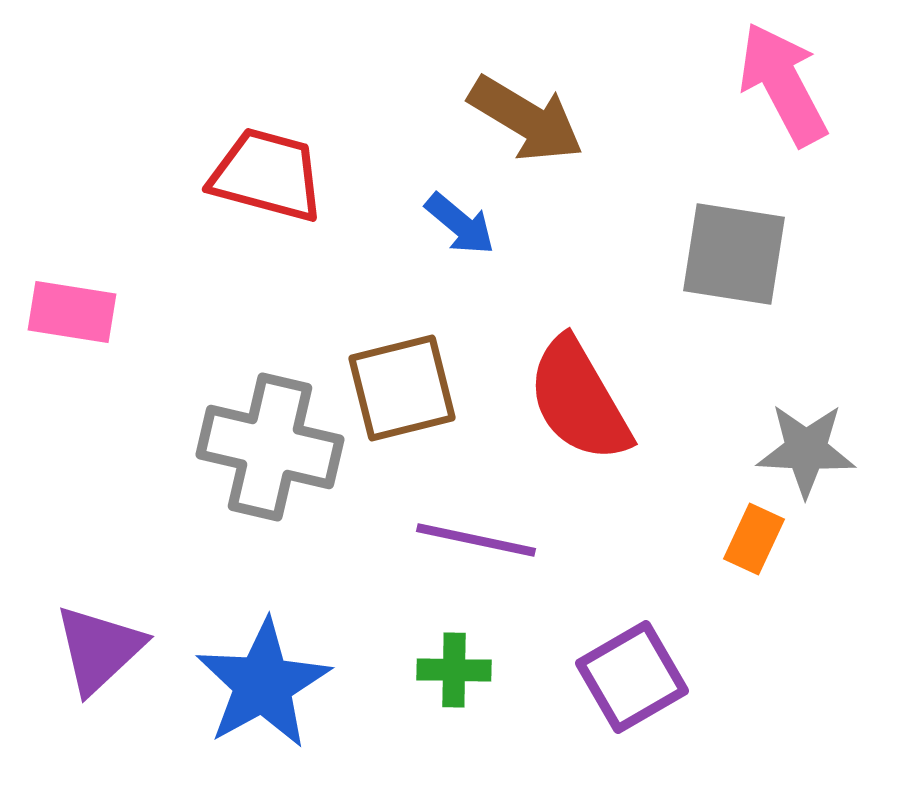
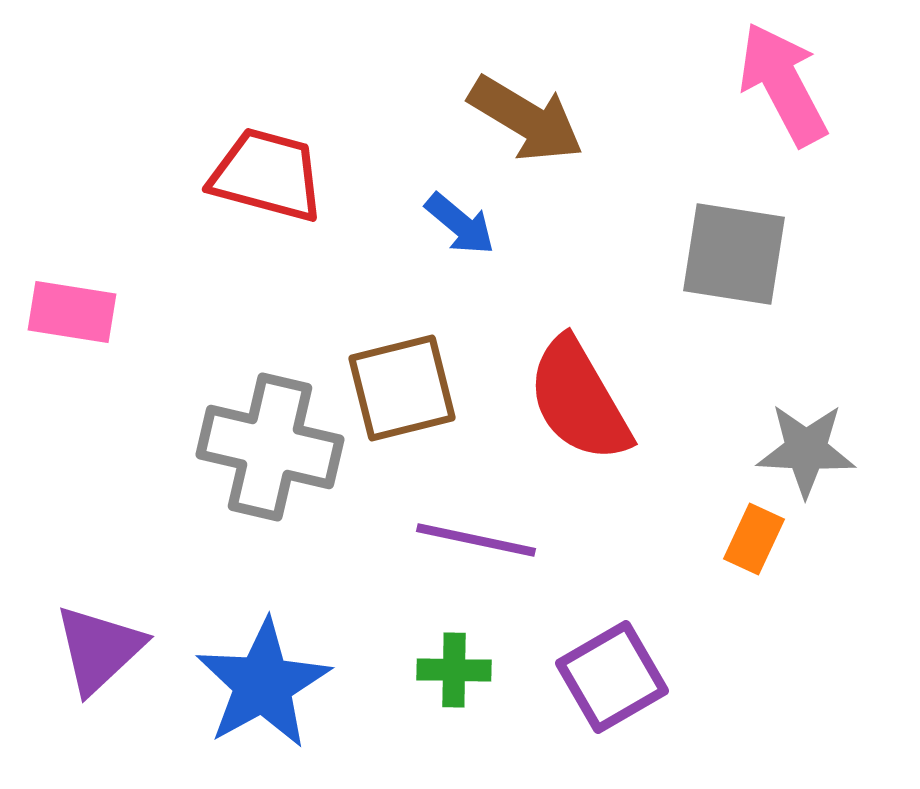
purple square: moved 20 px left
